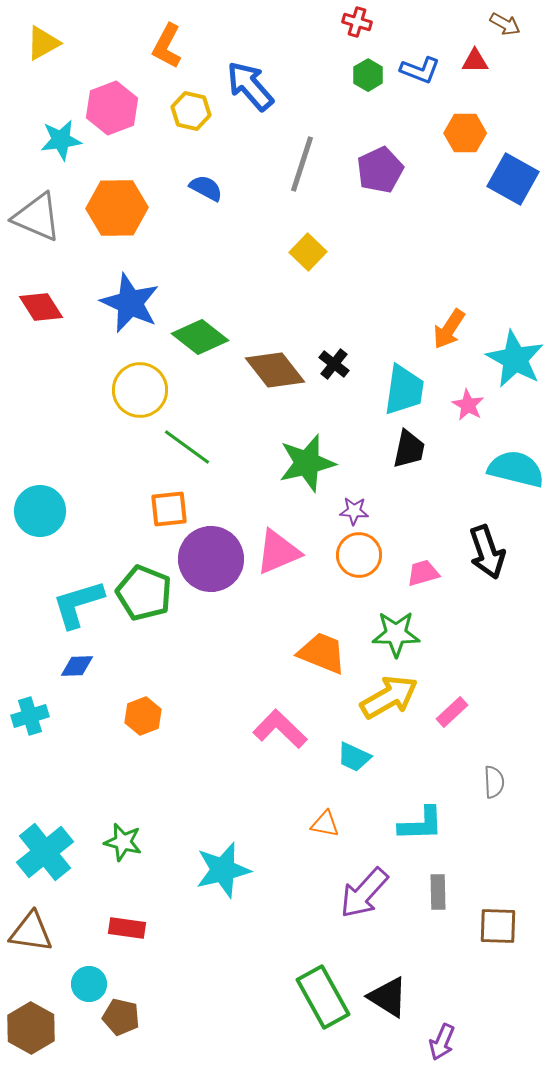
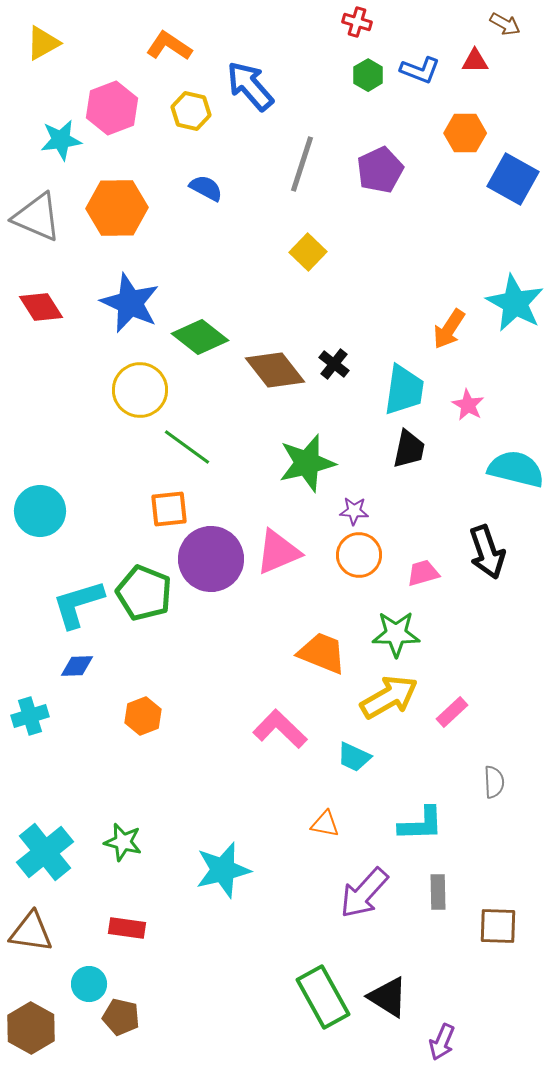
orange L-shape at (167, 46): moved 2 px right; rotated 96 degrees clockwise
cyan star at (515, 359): moved 56 px up
